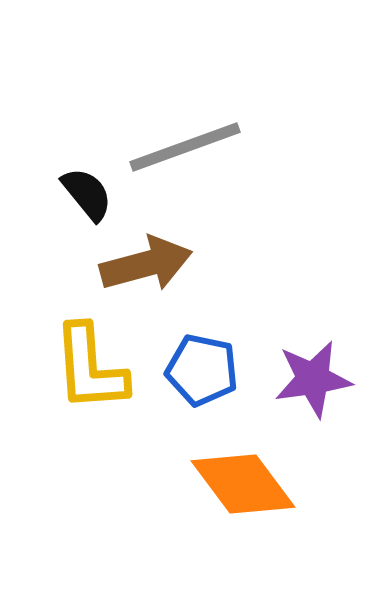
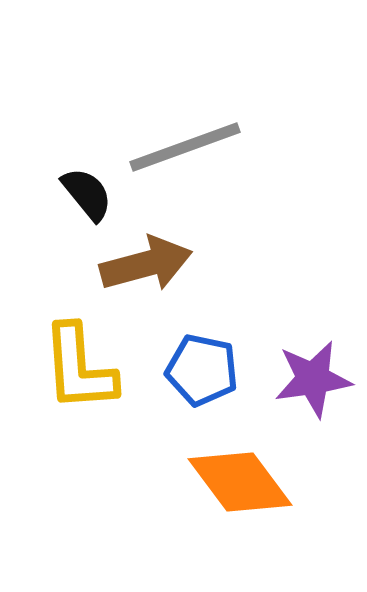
yellow L-shape: moved 11 px left
orange diamond: moved 3 px left, 2 px up
